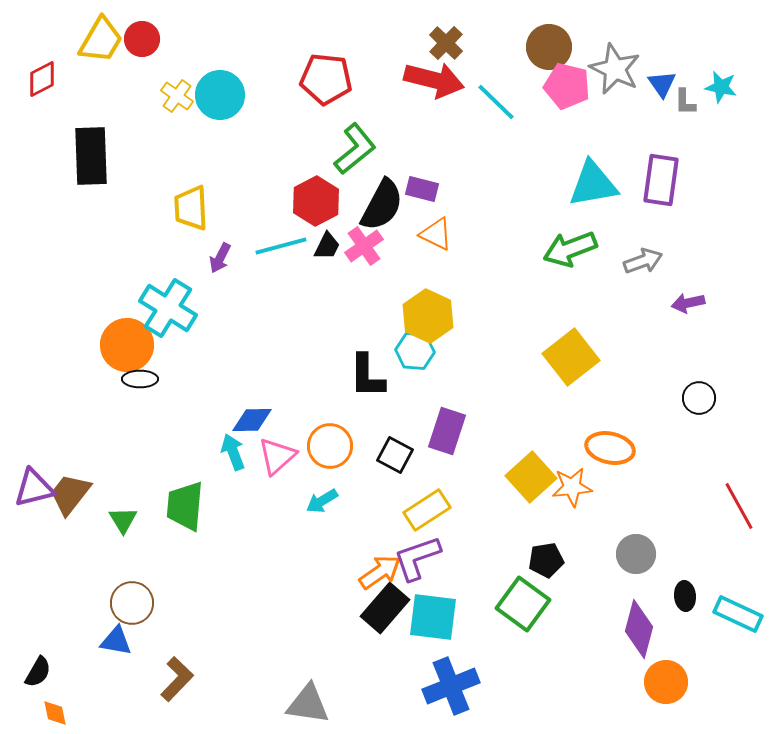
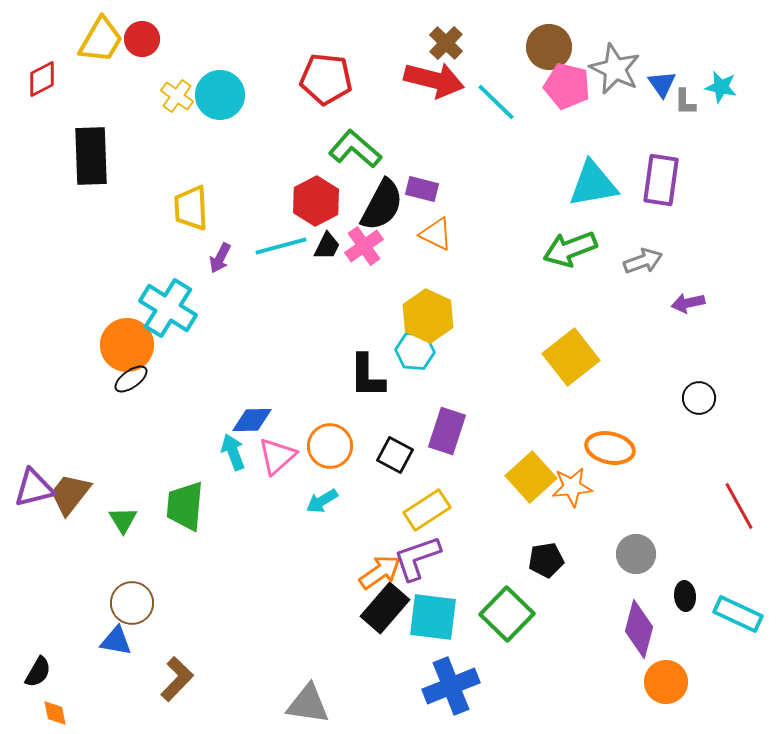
green L-shape at (355, 149): rotated 100 degrees counterclockwise
black ellipse at (140, 379): moved 9 px left; rotated 36 degrees counterclockwise
green square at (523, 604): moved 16 px left, 10 px down; rotated 8 degrees clockwise
